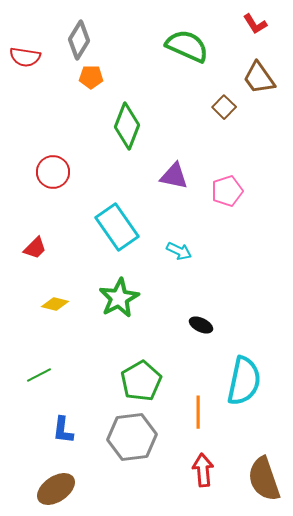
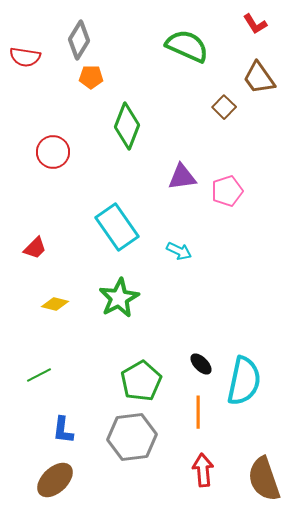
red circle: moved 20 px up
purple triangle: moved 8 px right, 1 px down; rotated 20 degrees counterclockwise
black ellipse: moved 39 px down; rotated 20 degrees clockwise
brown ellipse: moved 1 px left, 9 px up; rotated 9 degrees counterclockwise
